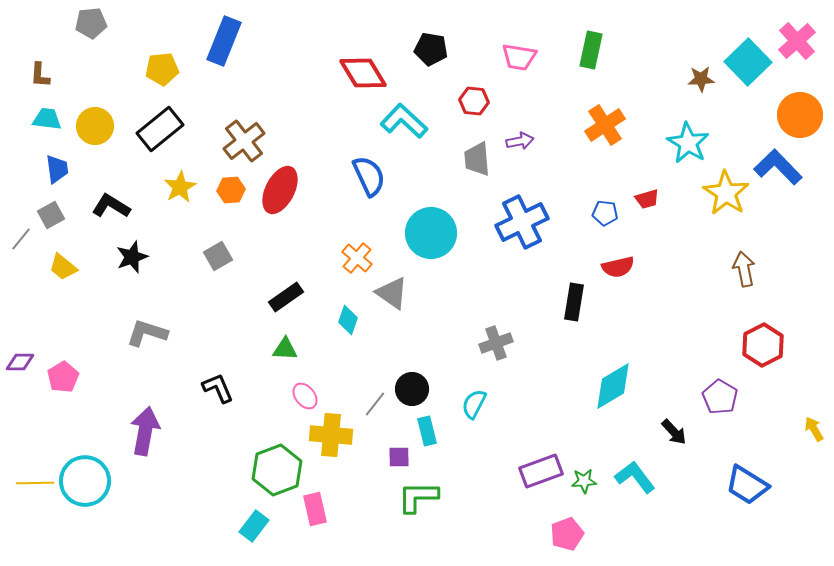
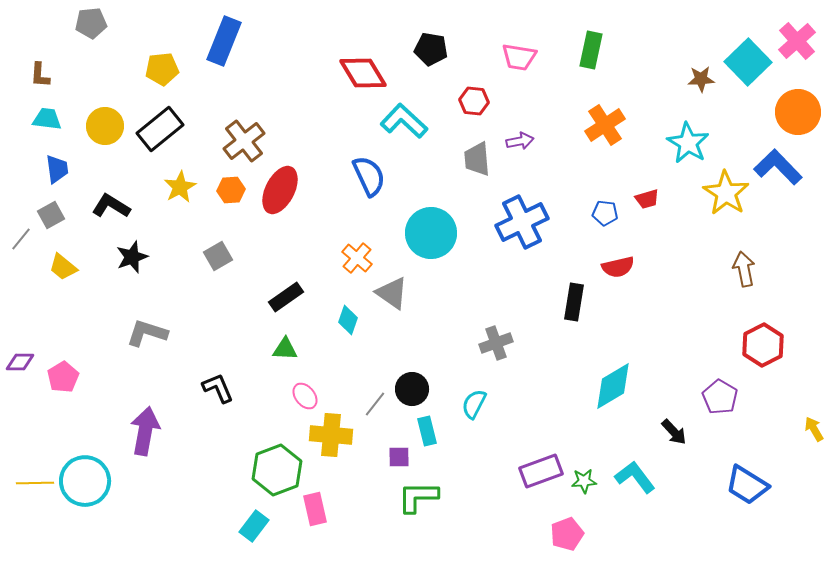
orange circle at (800, 115): moved 2 px left, 3 px up
yellow circle at (95, 126): moved 10 px right
